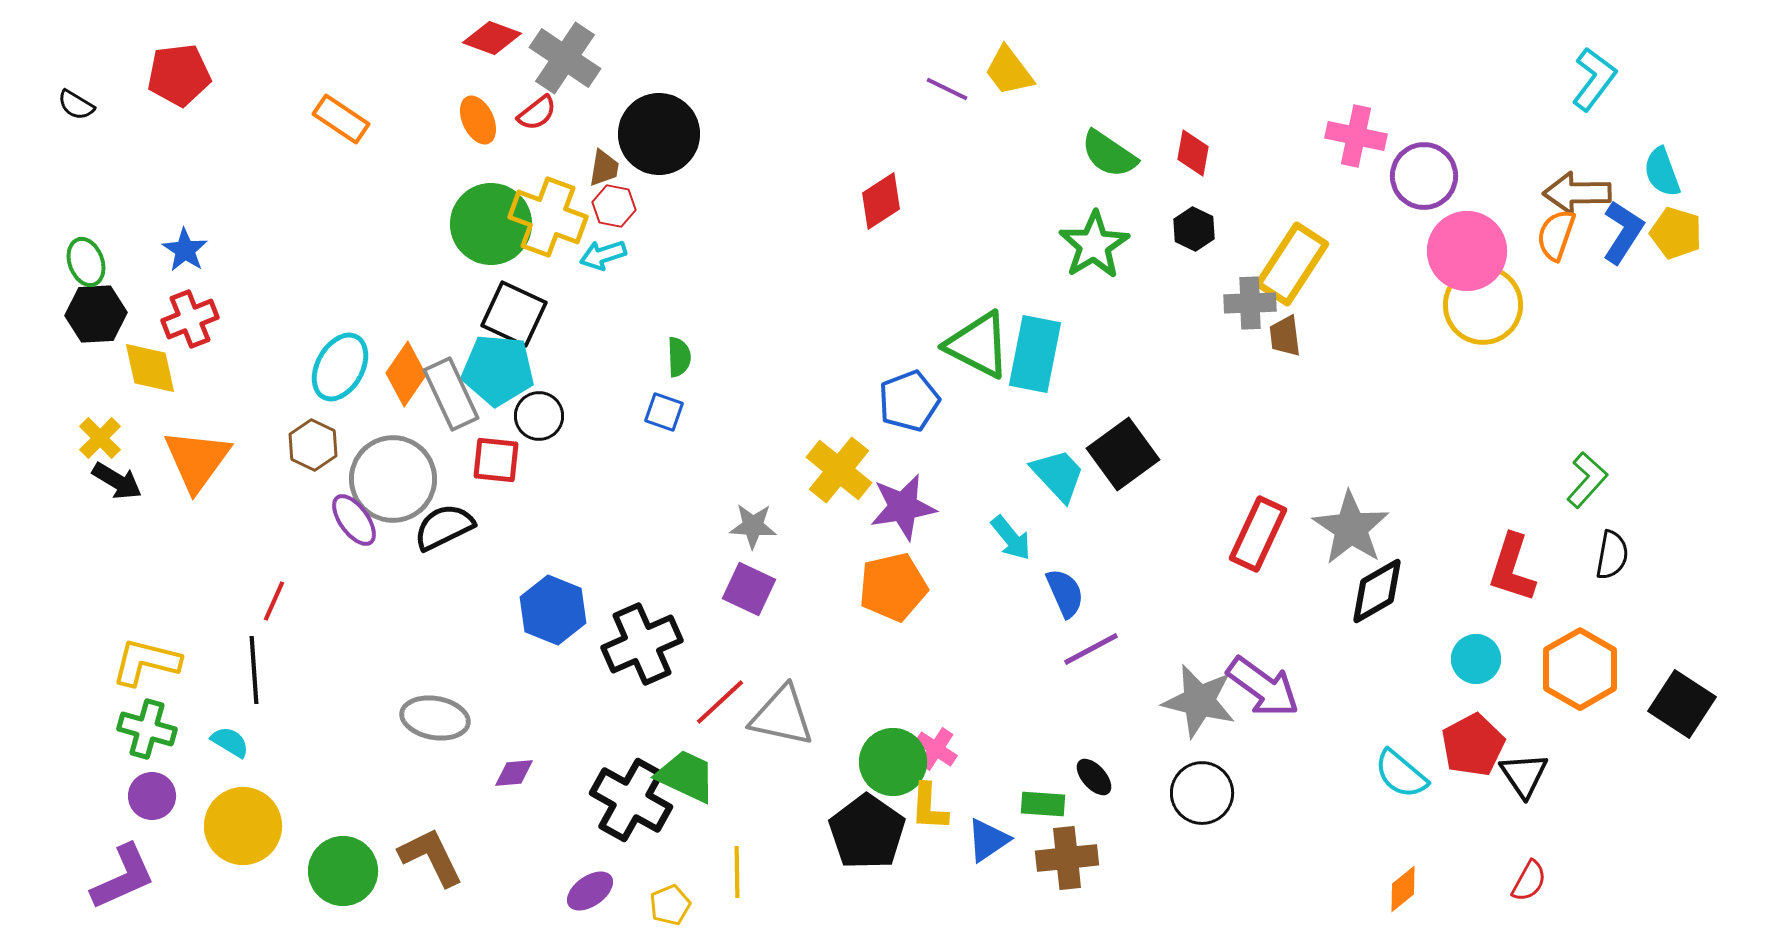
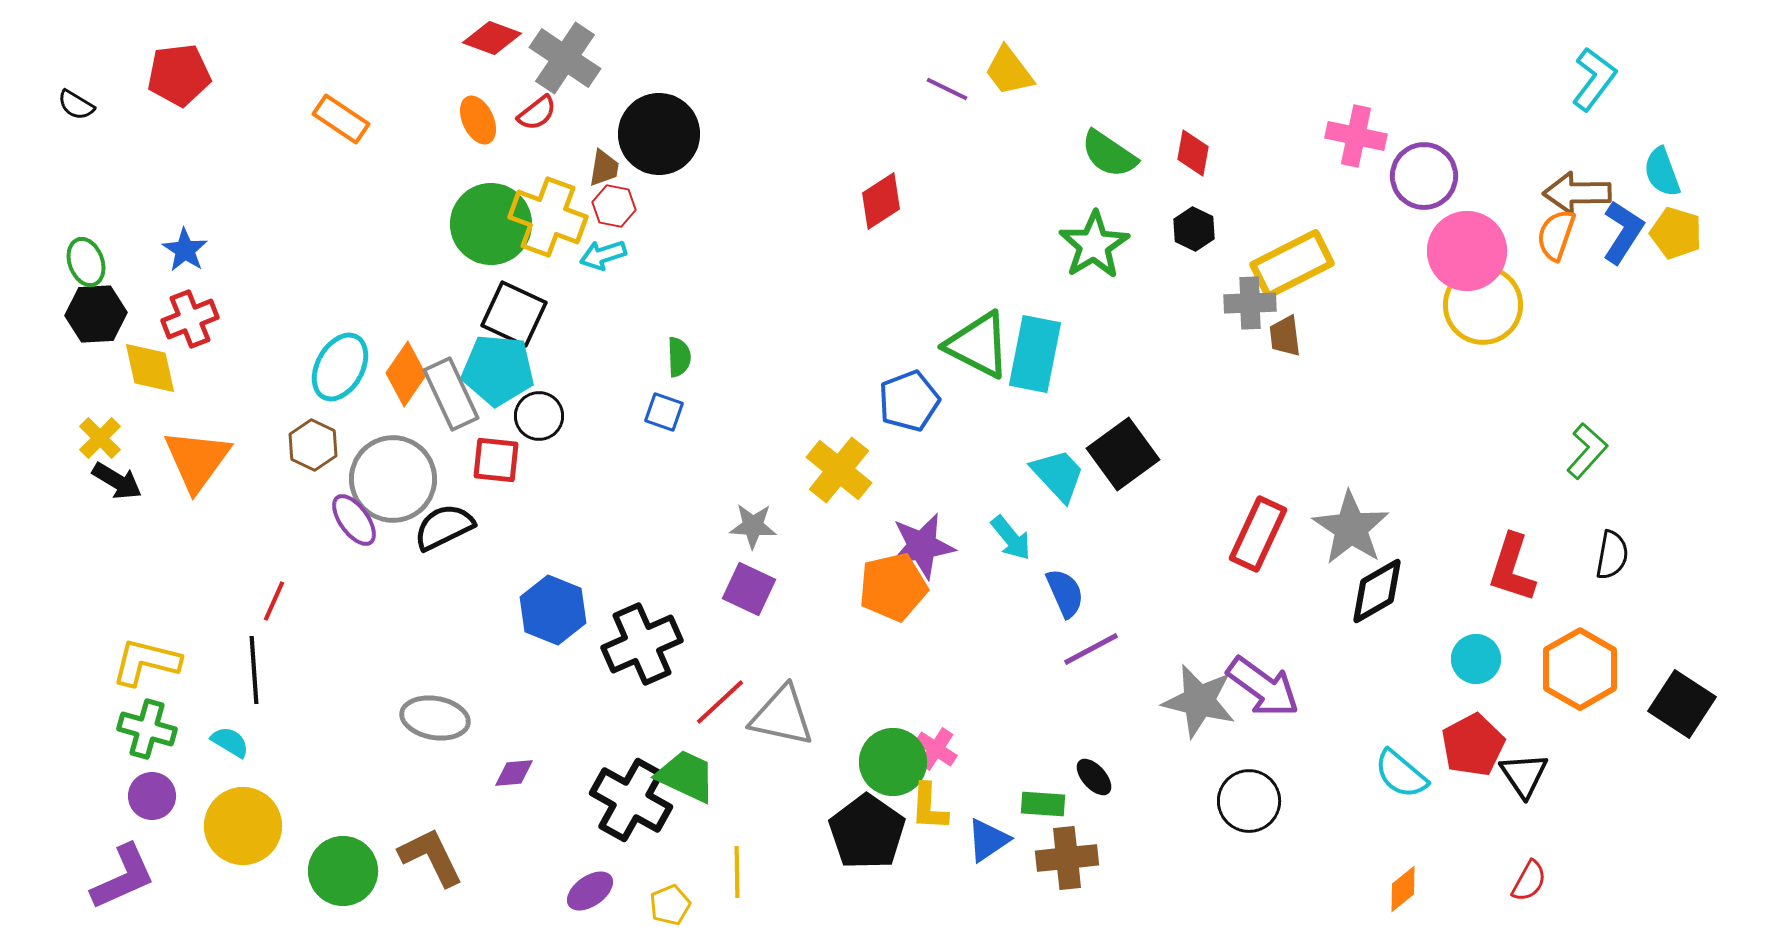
yellow rectangle at (1292, 264): rotated 30 degrees clockwise
green L-shape at (1587, 480): moved 29 px up
purple star at (903, 507): moved 19 px right, 39 px down
black circle at (1202, 793): moved 47 px right, 8 px down
